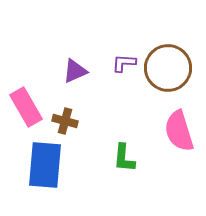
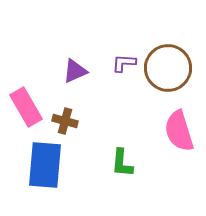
green L-shape: moved 2 px left, 5 px down
